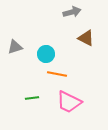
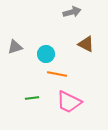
brown triangle: moved 6 px down
